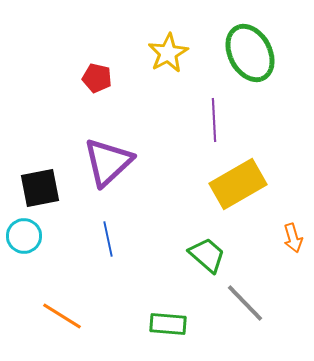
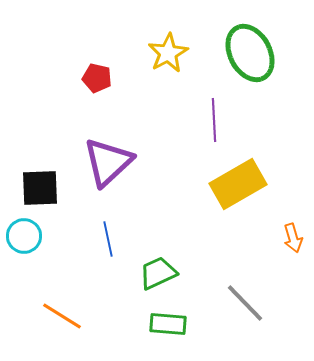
black square: rotated 9 degrees clockwise
green trapezoid: moved 49 px left, 18 px down; rotated 66 degrees counterclockwise
